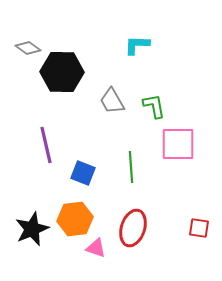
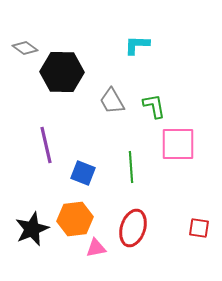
gray diamond: moved 3 px left
pink triangle: rotated 30 degrees counterclockwise
